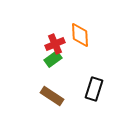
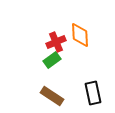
red cross: moved 1 px right, 2 px up
green rectangle: moved 1 px left, 1 px down
black rectangle: moved 1 px left, 4 px down; rotated 30 degrees counterclockwise
